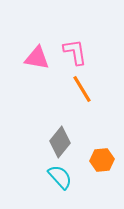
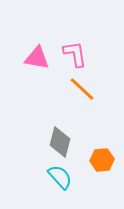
pink L-shape: moved 2 px down
orange line: rotated 16 degrees counterclockwise
gray diamond: rotated 24 degrees counterclockwise
